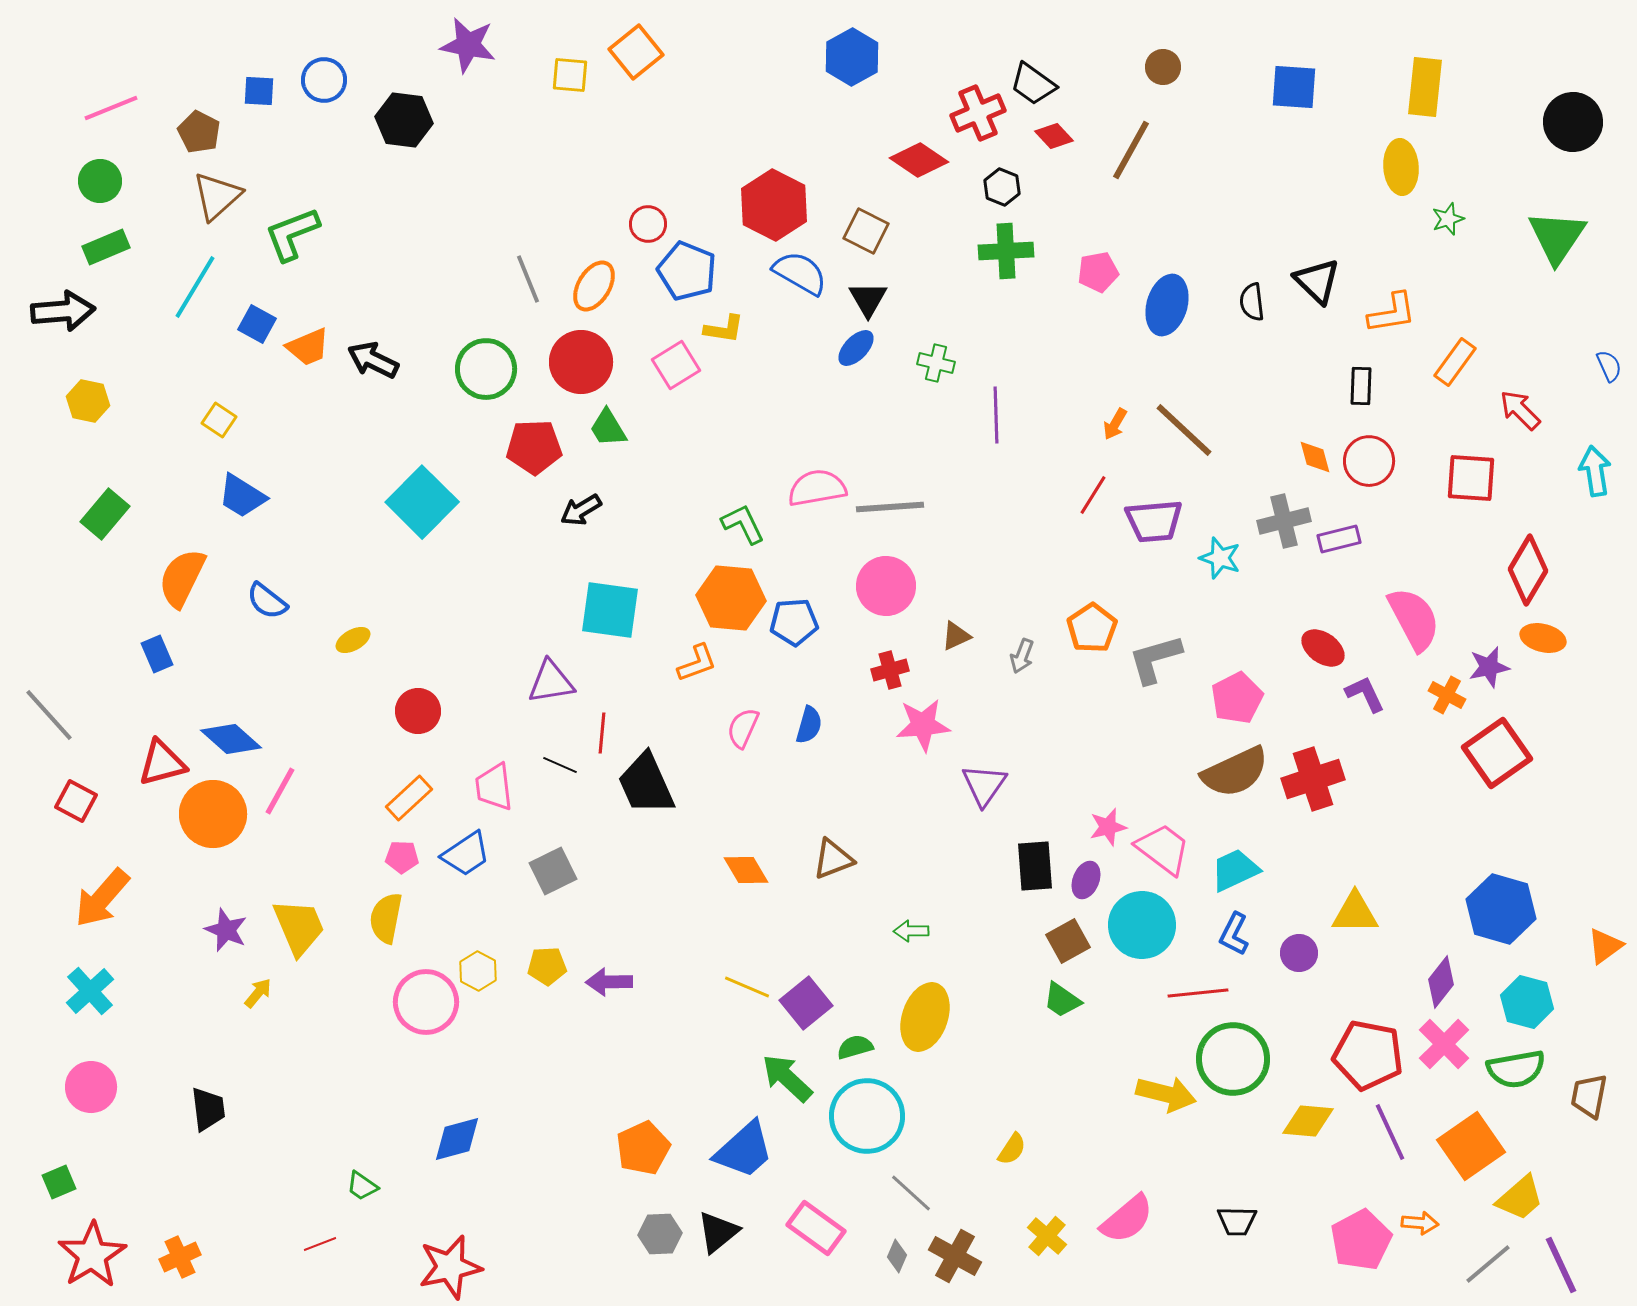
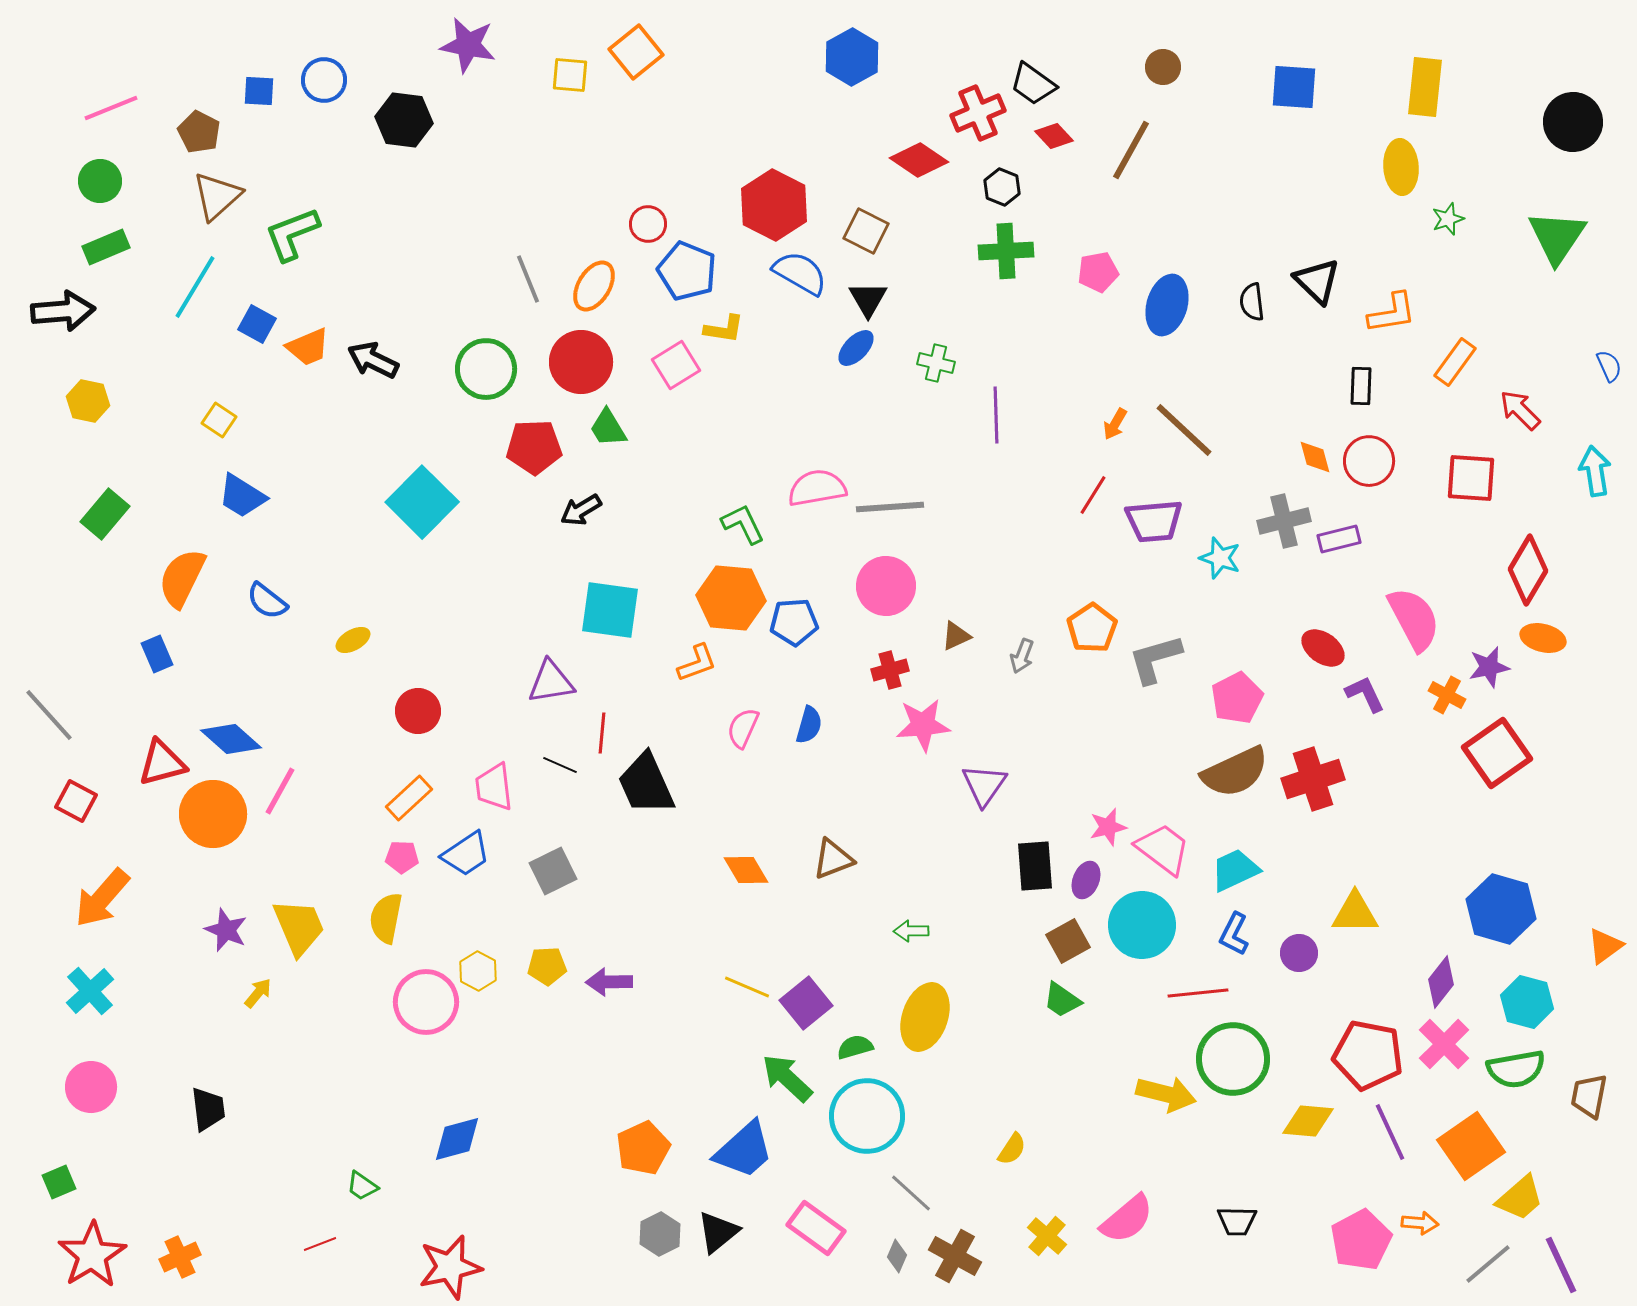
gray hexagon at (660, 1234): rotated 24 degrees counterclockwise
